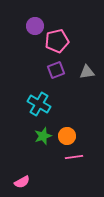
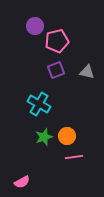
gray triangle: rotated 21 degrees clockwise
green star: moved 1 px right, 1 px down
